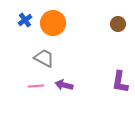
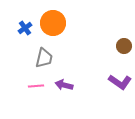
blue cross: moved 8 px down
brown circle: moved 6 px right, 22 px down
gray trapezoid: rotated 75 degrees clockwise
purple L-shape: rotated 65 degrees counterclockwise
